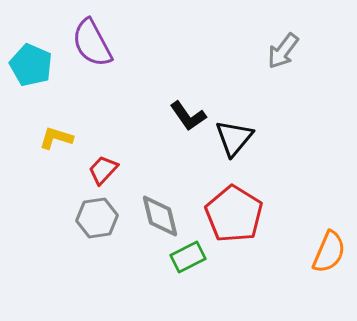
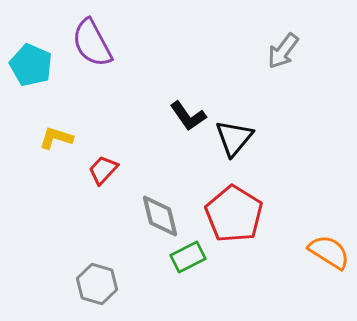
gray hexagon: moved 66 px down; rotated 24 degrees clockwise
orange semicircle: rotated 81 degrees counterclockwise
